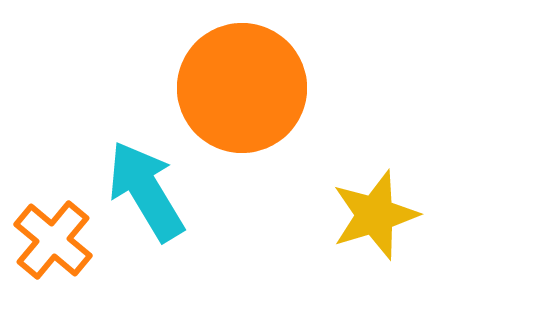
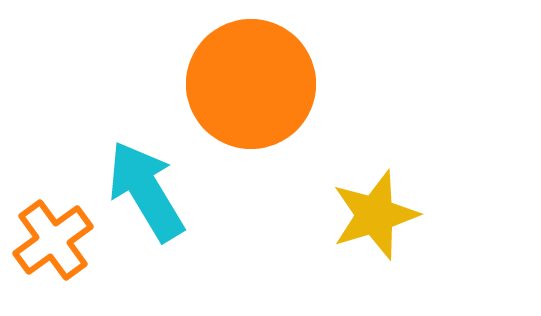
orange circle: moved 9 px right, 4 px up
orange cross: rotated 14 degrees clockwise
